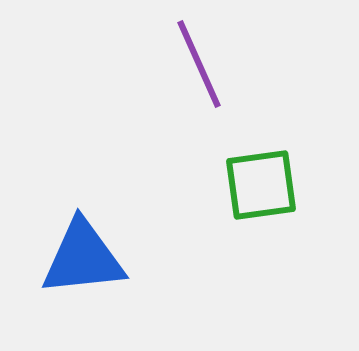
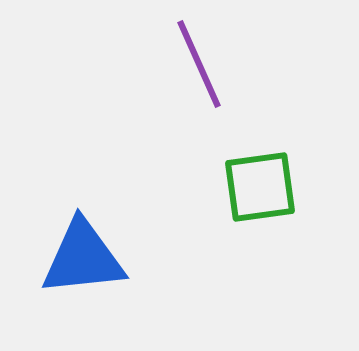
green square: moved 1 px left, 2 px down
